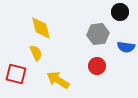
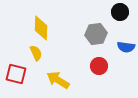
yellow diamond: rotated 15 degrees clockwise
gray hexagon: moved 2 px left
red circle: moved 2 px right
